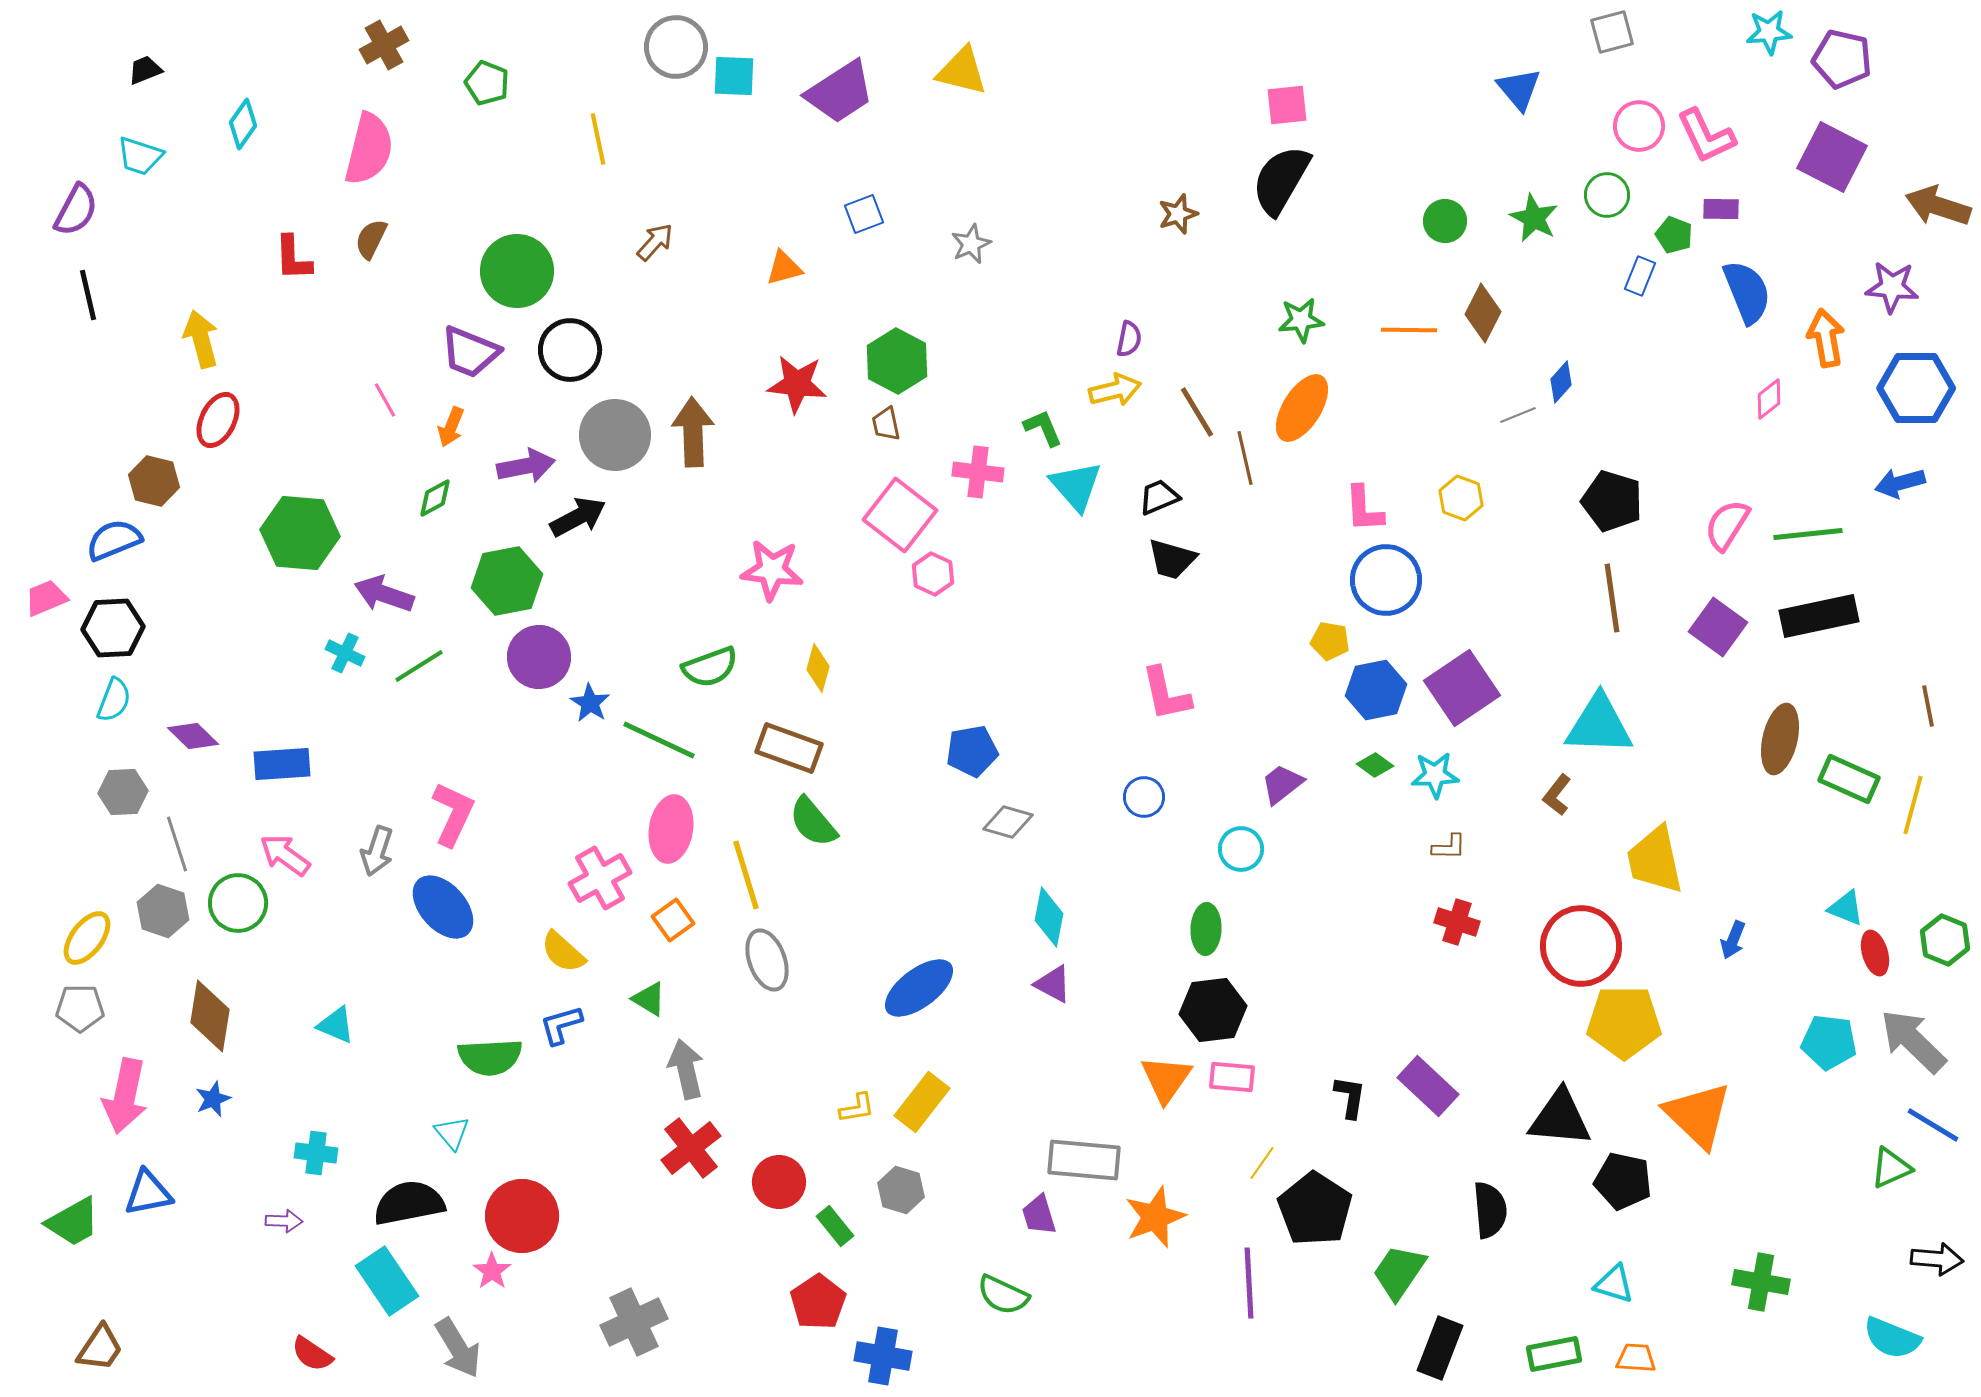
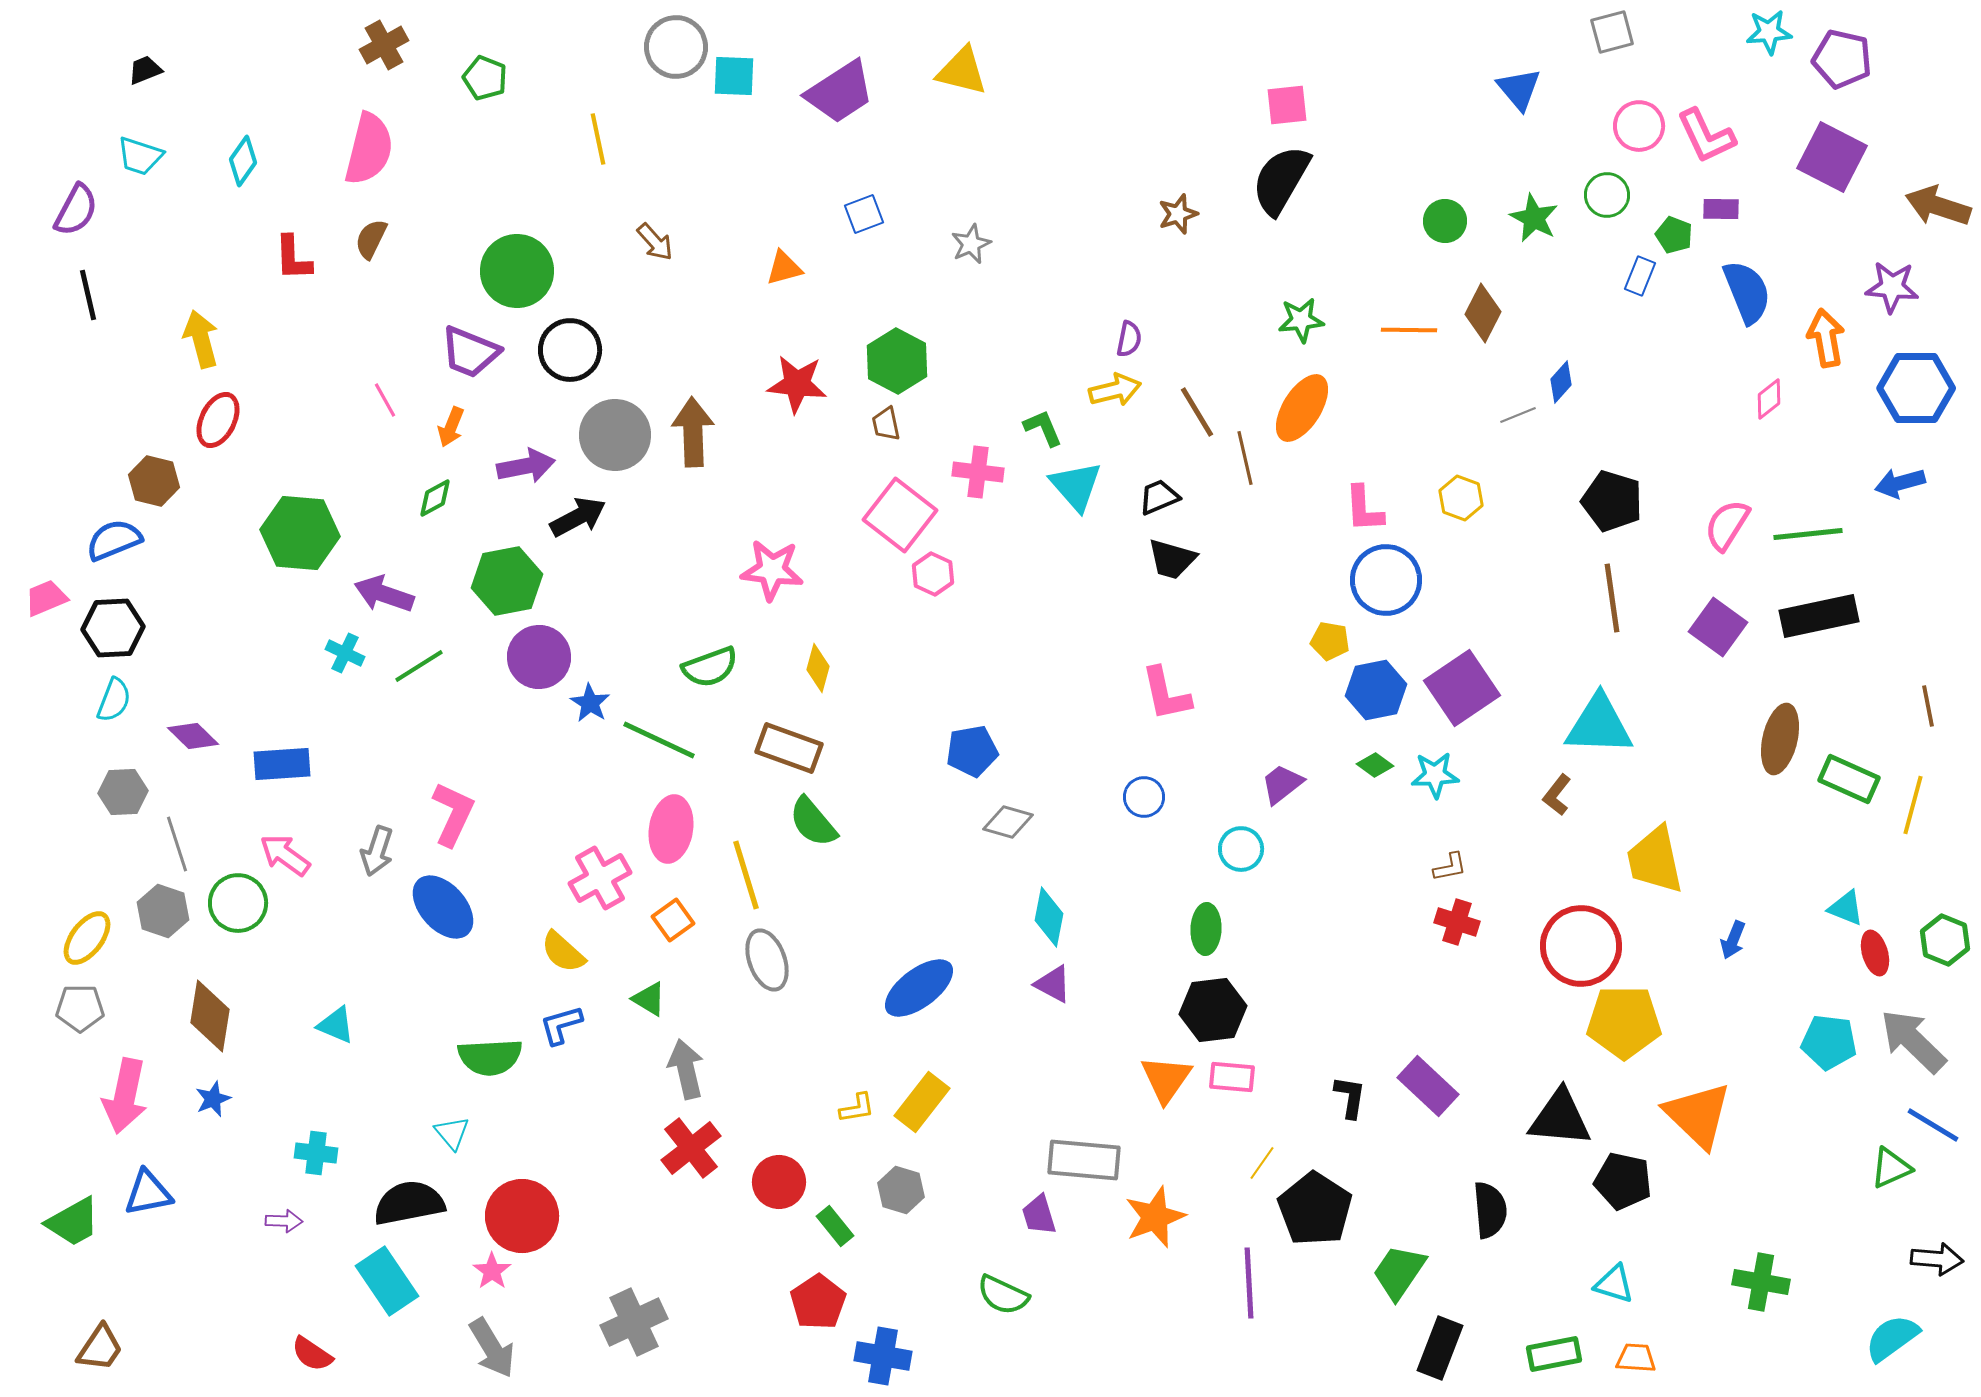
green pentagon at (487, 83): moved 2 px left, 5 px up
cyan diamond at (243, 124): moved 37 px down
brown arrow at (655, 242): rotated 96 degrees clockwise
brown L-shape at (1449, 847): moved 1 px right, 20 px down; rotated 12 degrees counterclockwise
cyan semicircle at (1892, 1338): rotated 122 degrees clockwise
gray arrow at (458, 1348): moved 34 px right
